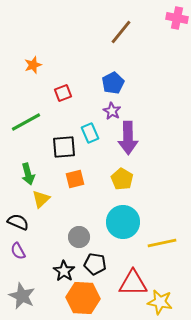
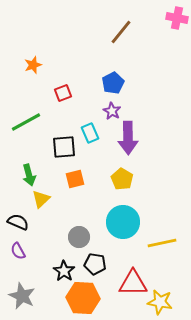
green arrow: moved 1 px right, 1 px down
